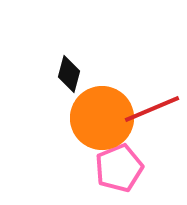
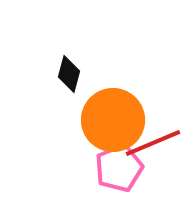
red line: moved 1 px right, 34 px down
orange circle: moved 11 px right, 2 px down
